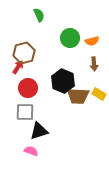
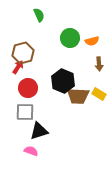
brown hexagon: moved 1 px left
brown arrow: moved 5 px right
